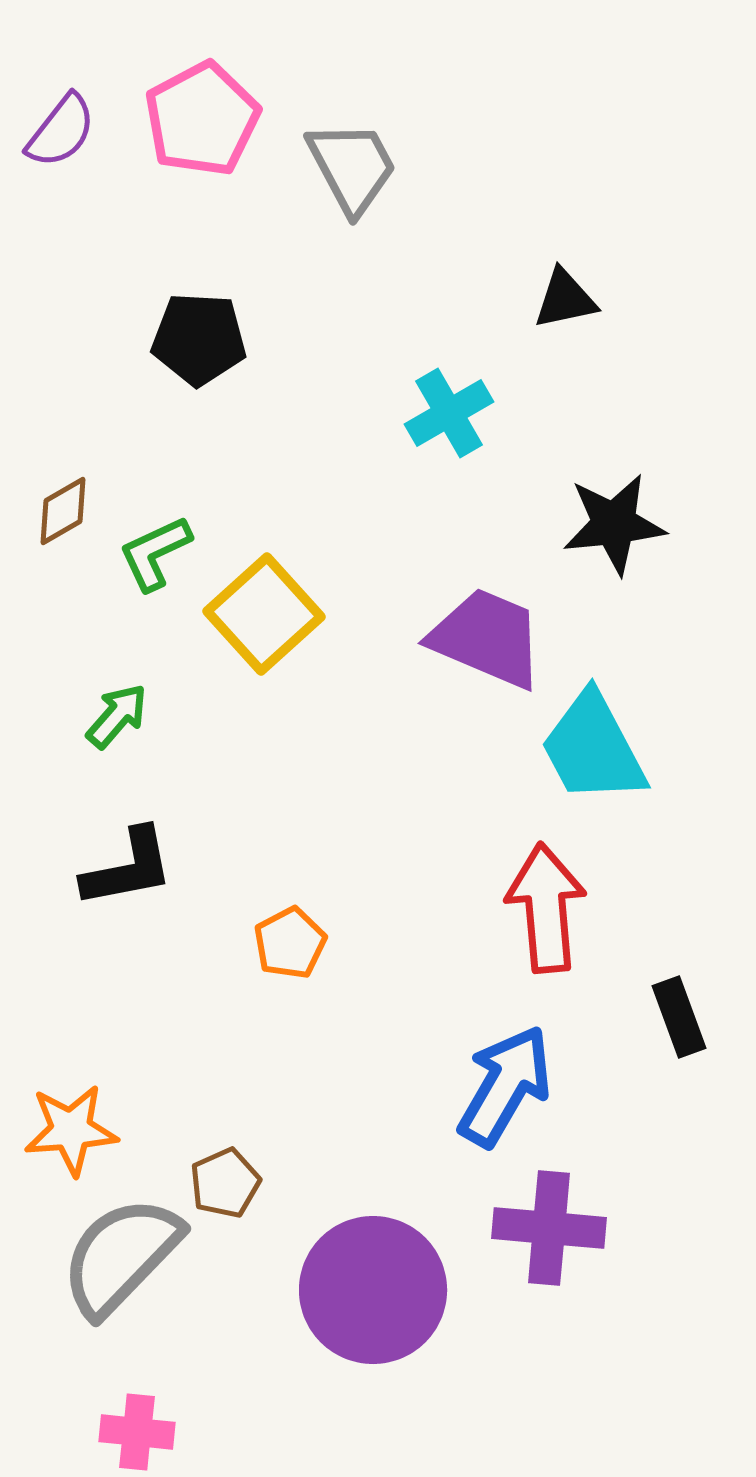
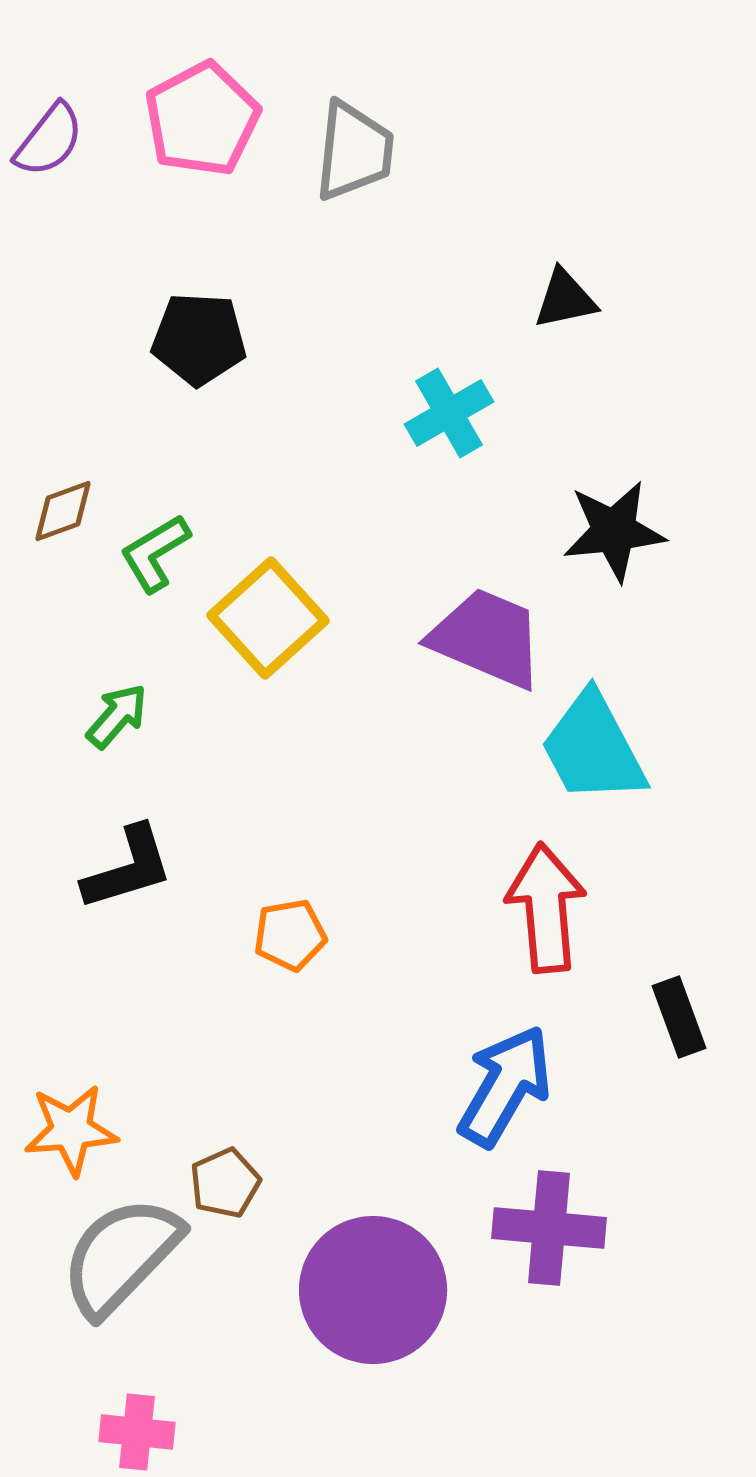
purple semicircle: moved 12 px left, 9 px down
gray trapezoid: moved 2 px right, 16 px up; rotated 34 degrees clockwise
brown diamond: rotated 10 degrees clockwise
black star: moved 7 px down
green L-shape: rotated 6 degrees counterclockwise
yellow square: moved 4 px right, 4 px down
black L-shape: rotated 6 degrees counterclockwise
orange pentagon: moved 8 px up; rotated 18 degrees clockwise
